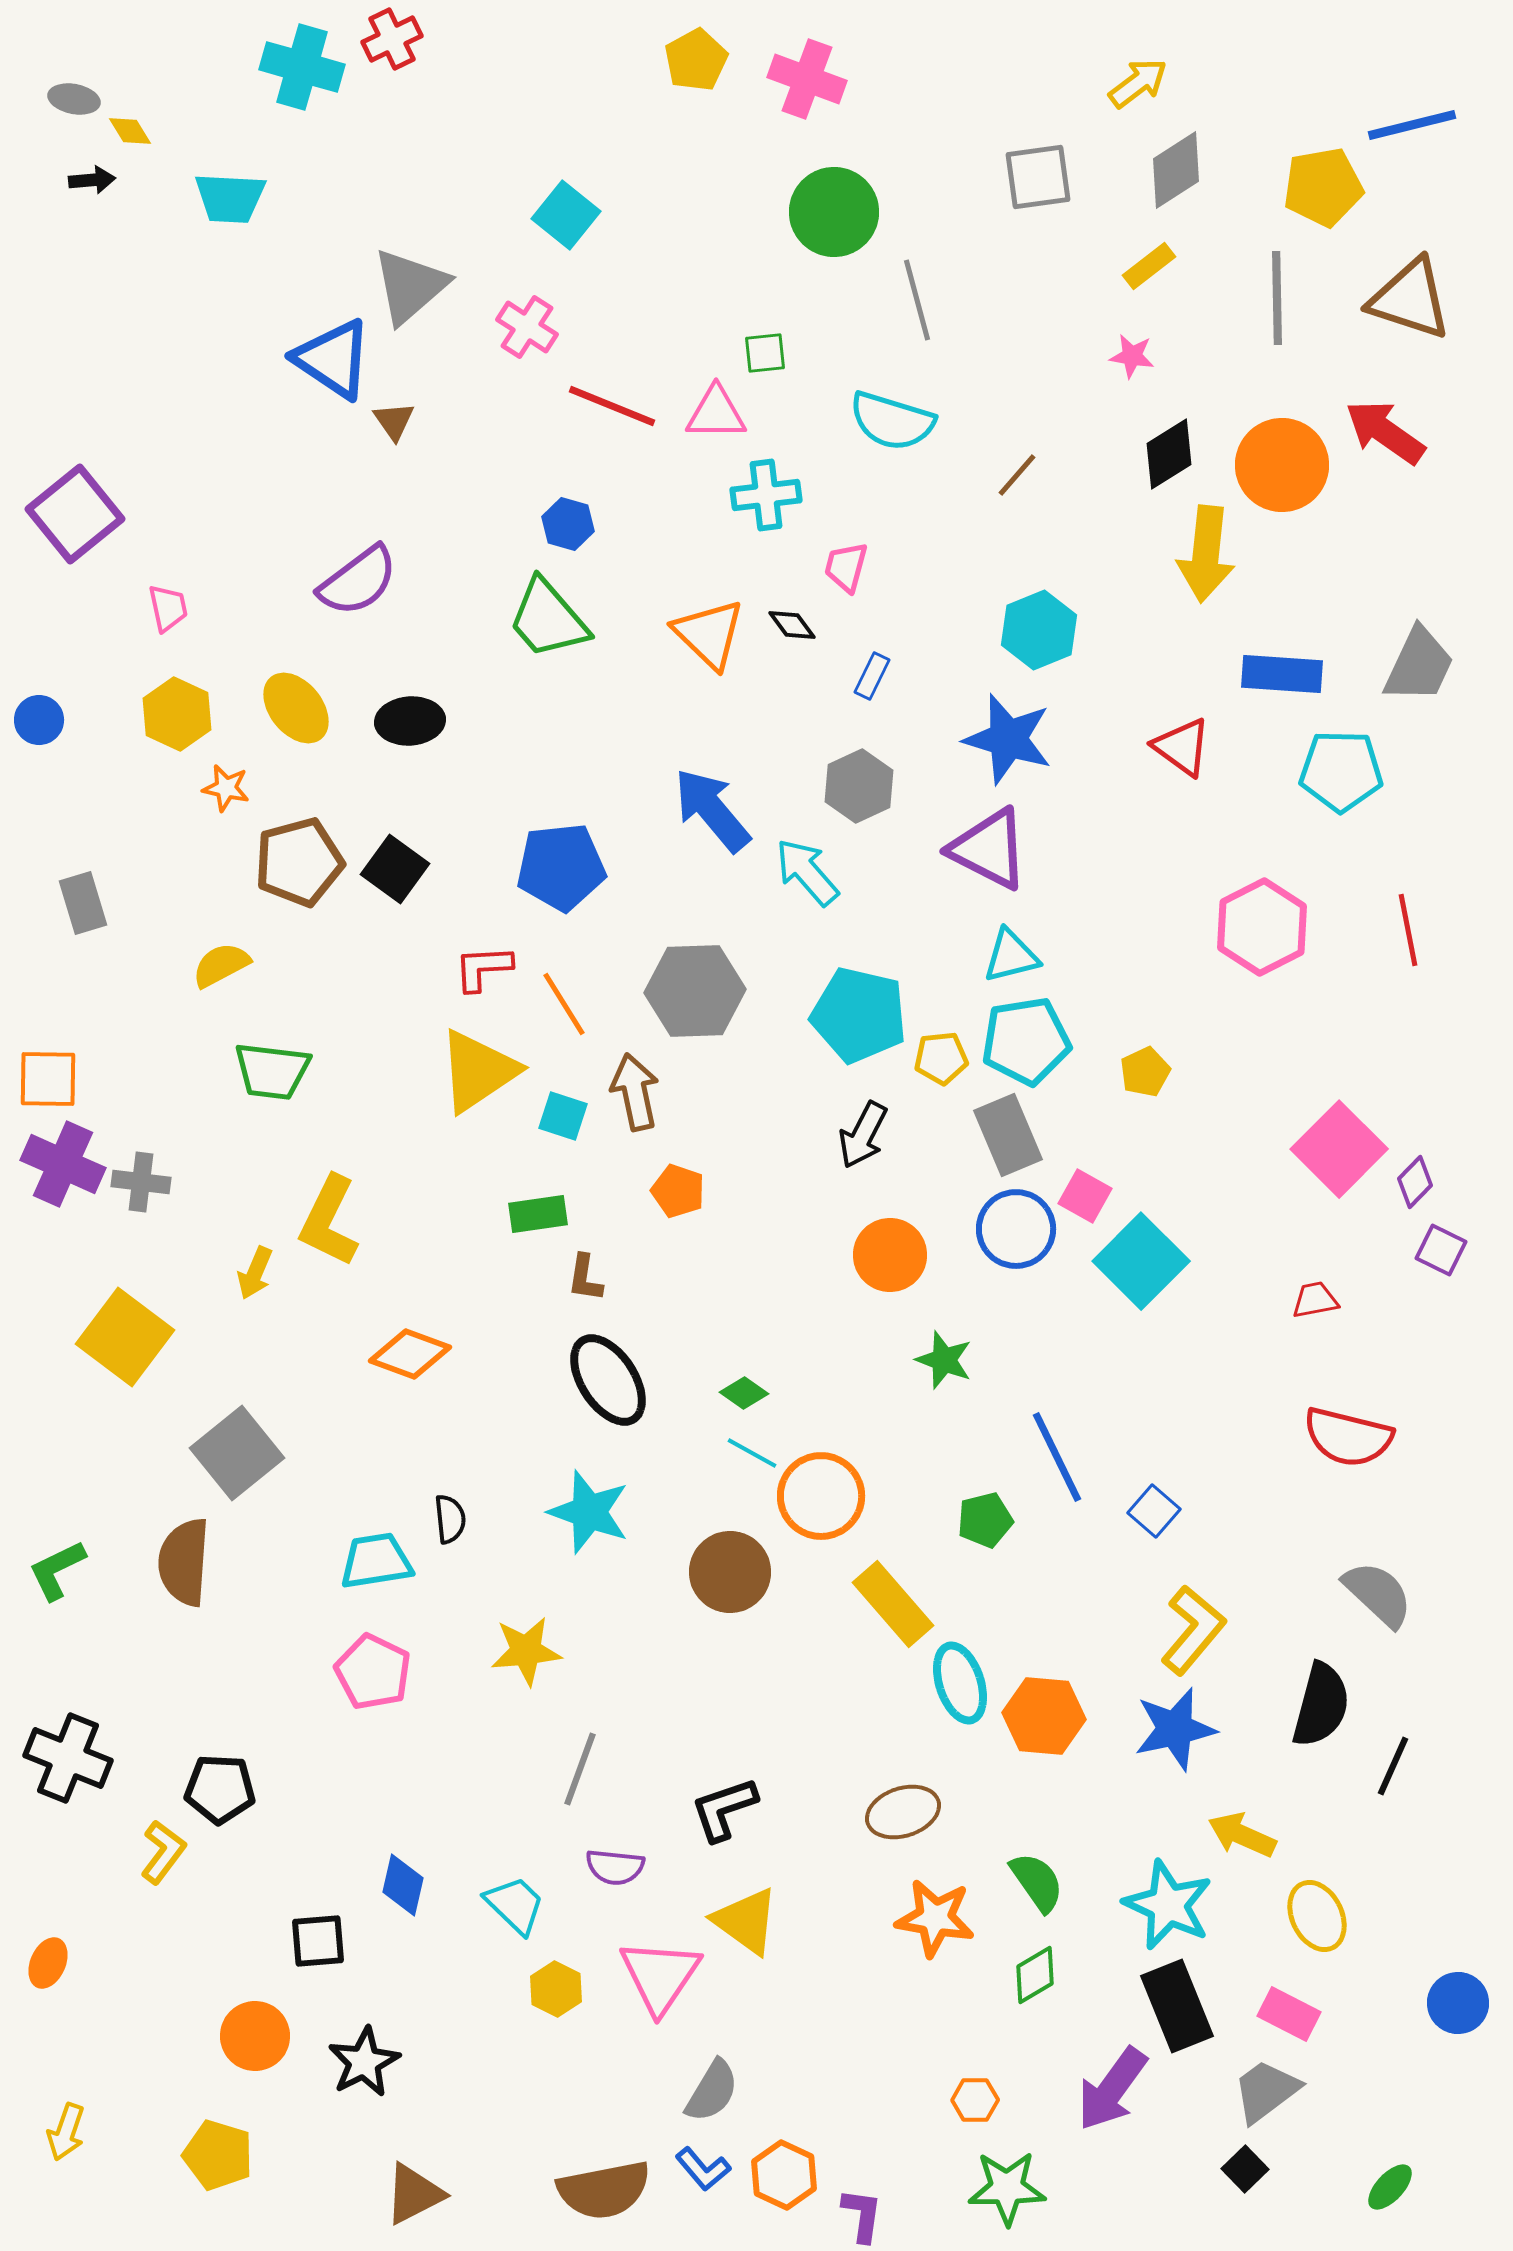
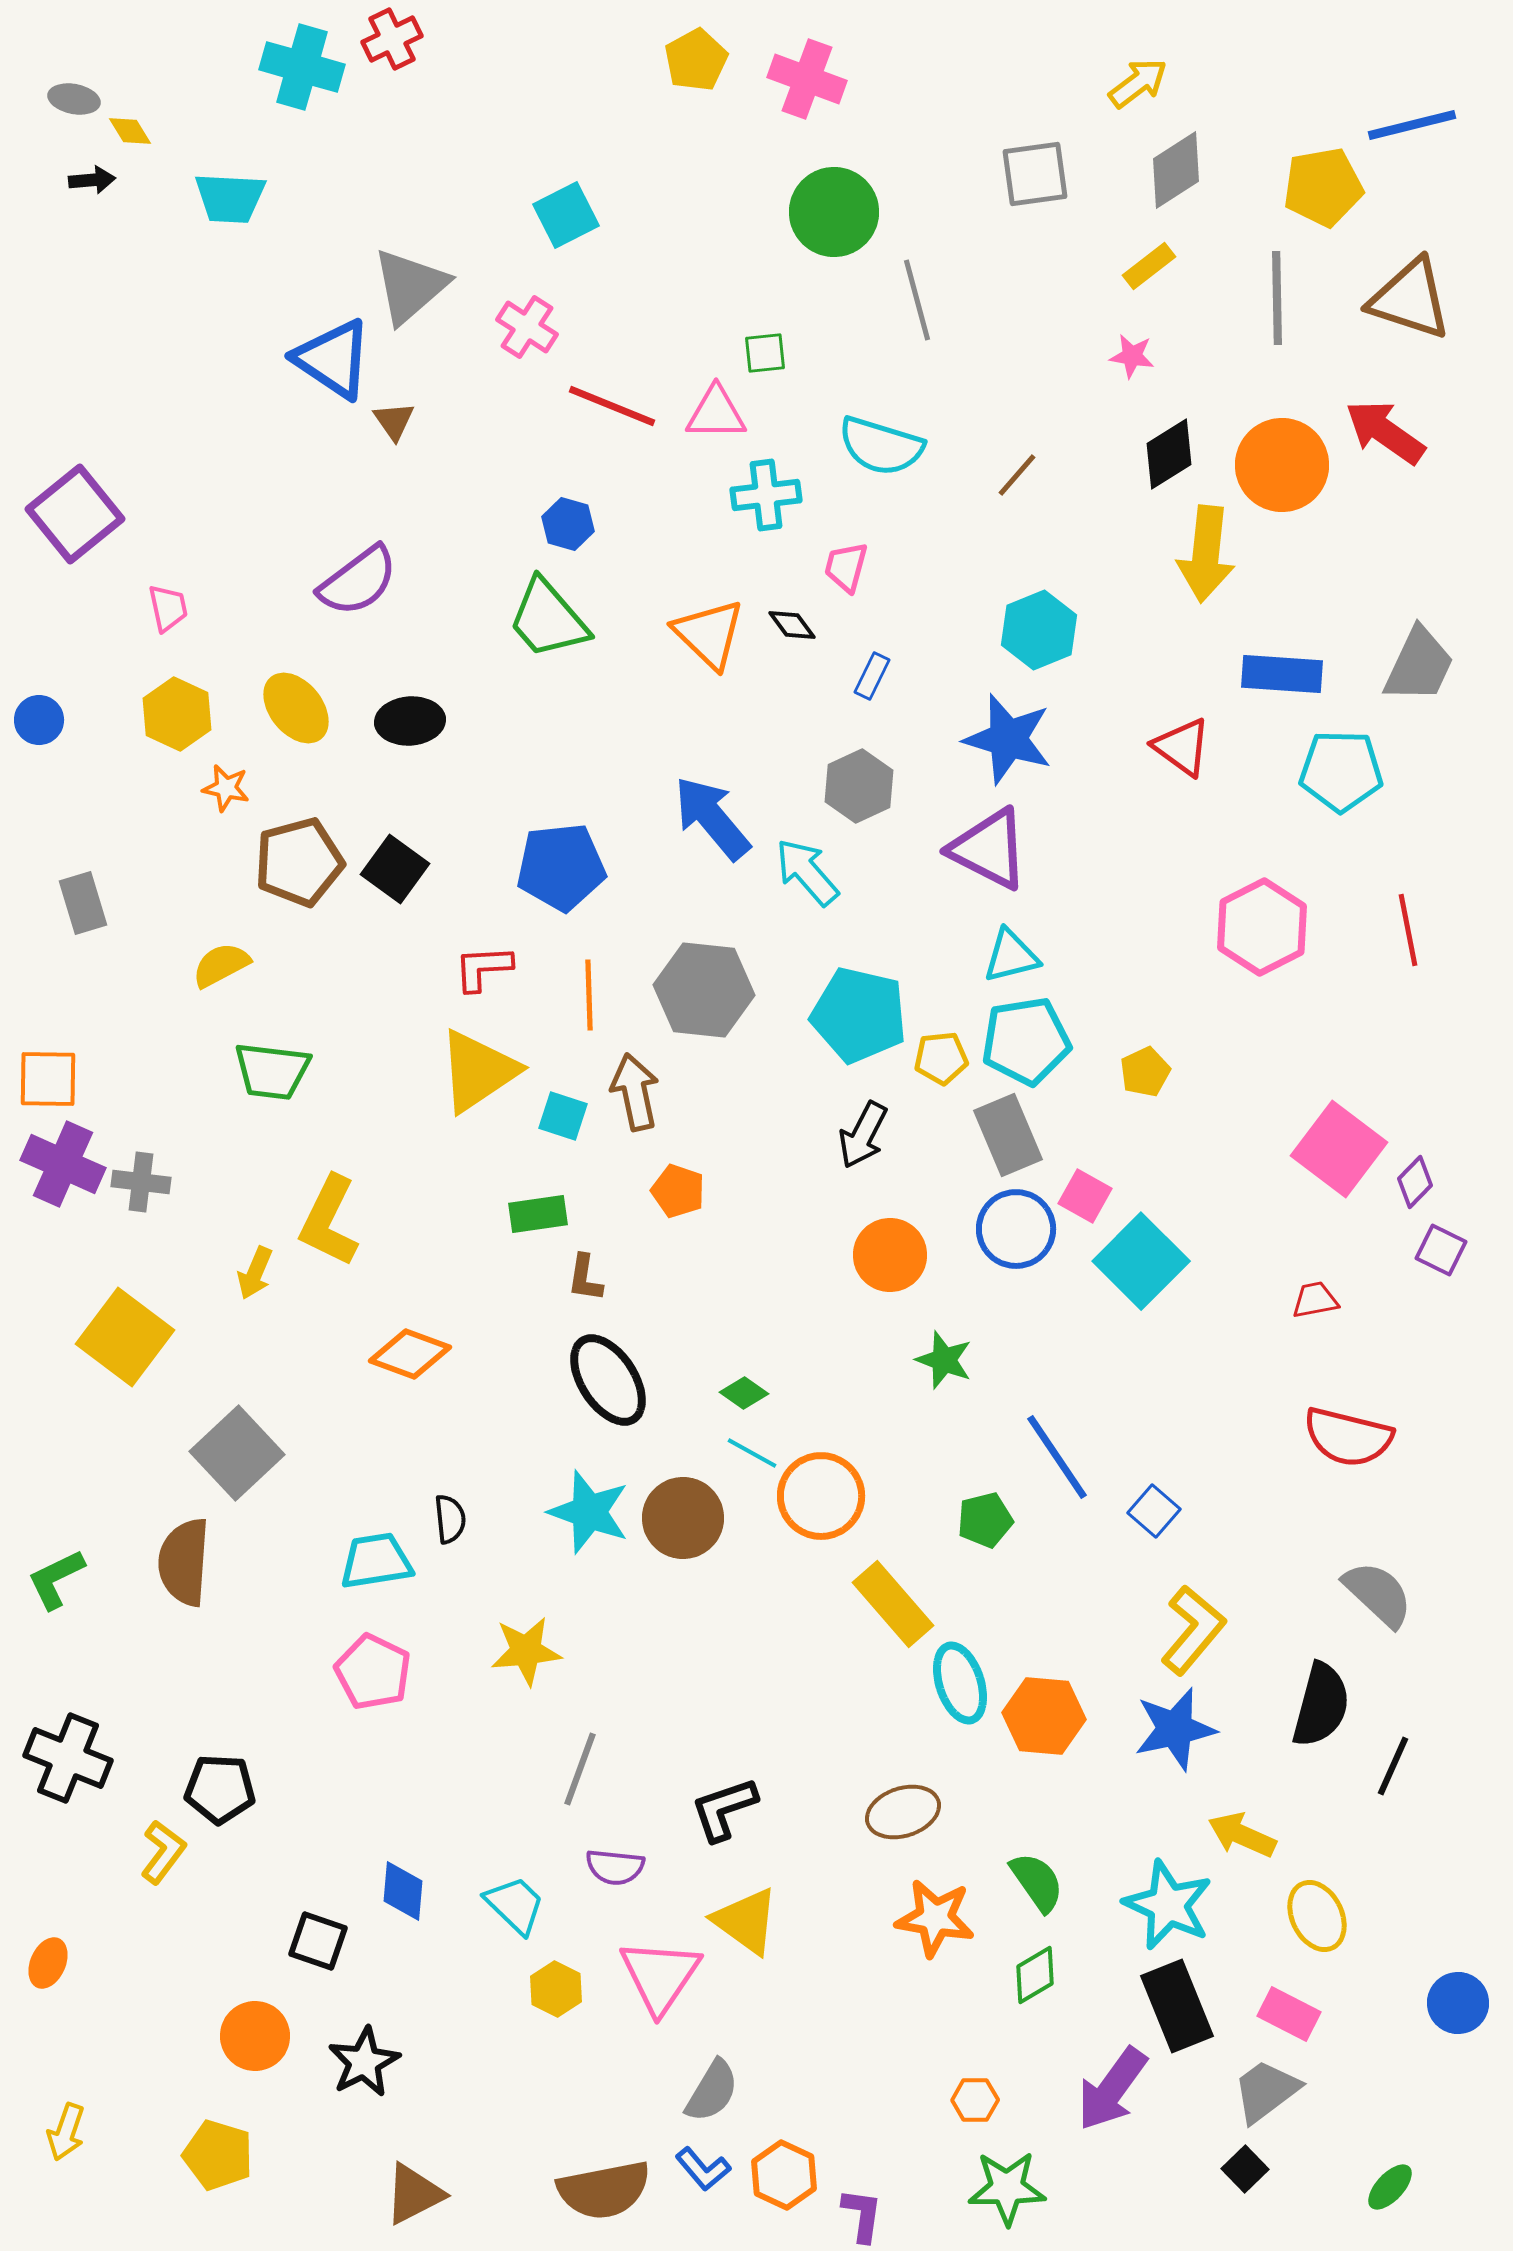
gray square at (1038, 177): moved 3 px left, 3 px up
cyan square at (566, 215): rotated 24 degrees clockwise
cyan semicircle at (892, 421): moved 11 px left, 25 px down
blue arrow at (712, 810): moved 8 px down
gray hexagon at (695, 991): moved 9 px right, 1 px up; rotated 8 degrees clockwise
orange line at (564, 1004): moved 25 px right, 9 px up; rotated 30 degrees clockwise
pink square at (1339, 1149): rotated 8 degrees counterclockwise
gray square at (237, 1453): rotated 4 degrees counterclockwise
blue line at (1057, 1457): rotated 8 degrees counterclockwise
green L-shape at (57, 1570): moved 1 px left, 9 px down
brown circle at (730, 1572): moved 47 px left, 54 px up
blue diamond at (403, 1885): moved 6 px down; rotated 8 degrees counterclockwise
black square at (318, 1941): rotated 24 degrees clockwise
